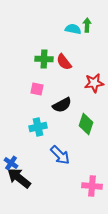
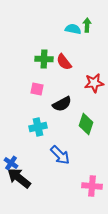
black semicircle: moved 1 px up
